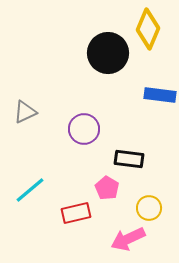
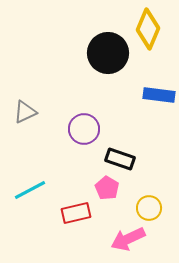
blue rectangle: moved 1 px left
black rectangle: moved 9 px left; rotated 12 degrees clockwise
cyan line: rotated 12 degrees clockwise
